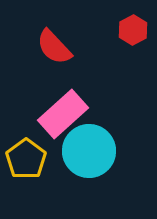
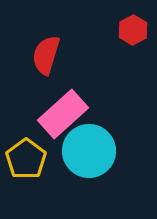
red semicircle: moved 8 px left, 8 px down; rotated 60 degrees clockwise
